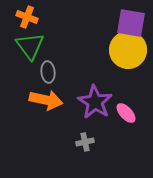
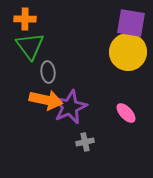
orange cross: moved 2 px left, 2 px down; rotated 20 degrees counterclockwise
yellow circle: moved 2 px down
purple star: moved 25 px left, 5 px down; rotated 16 degrees clockwise
